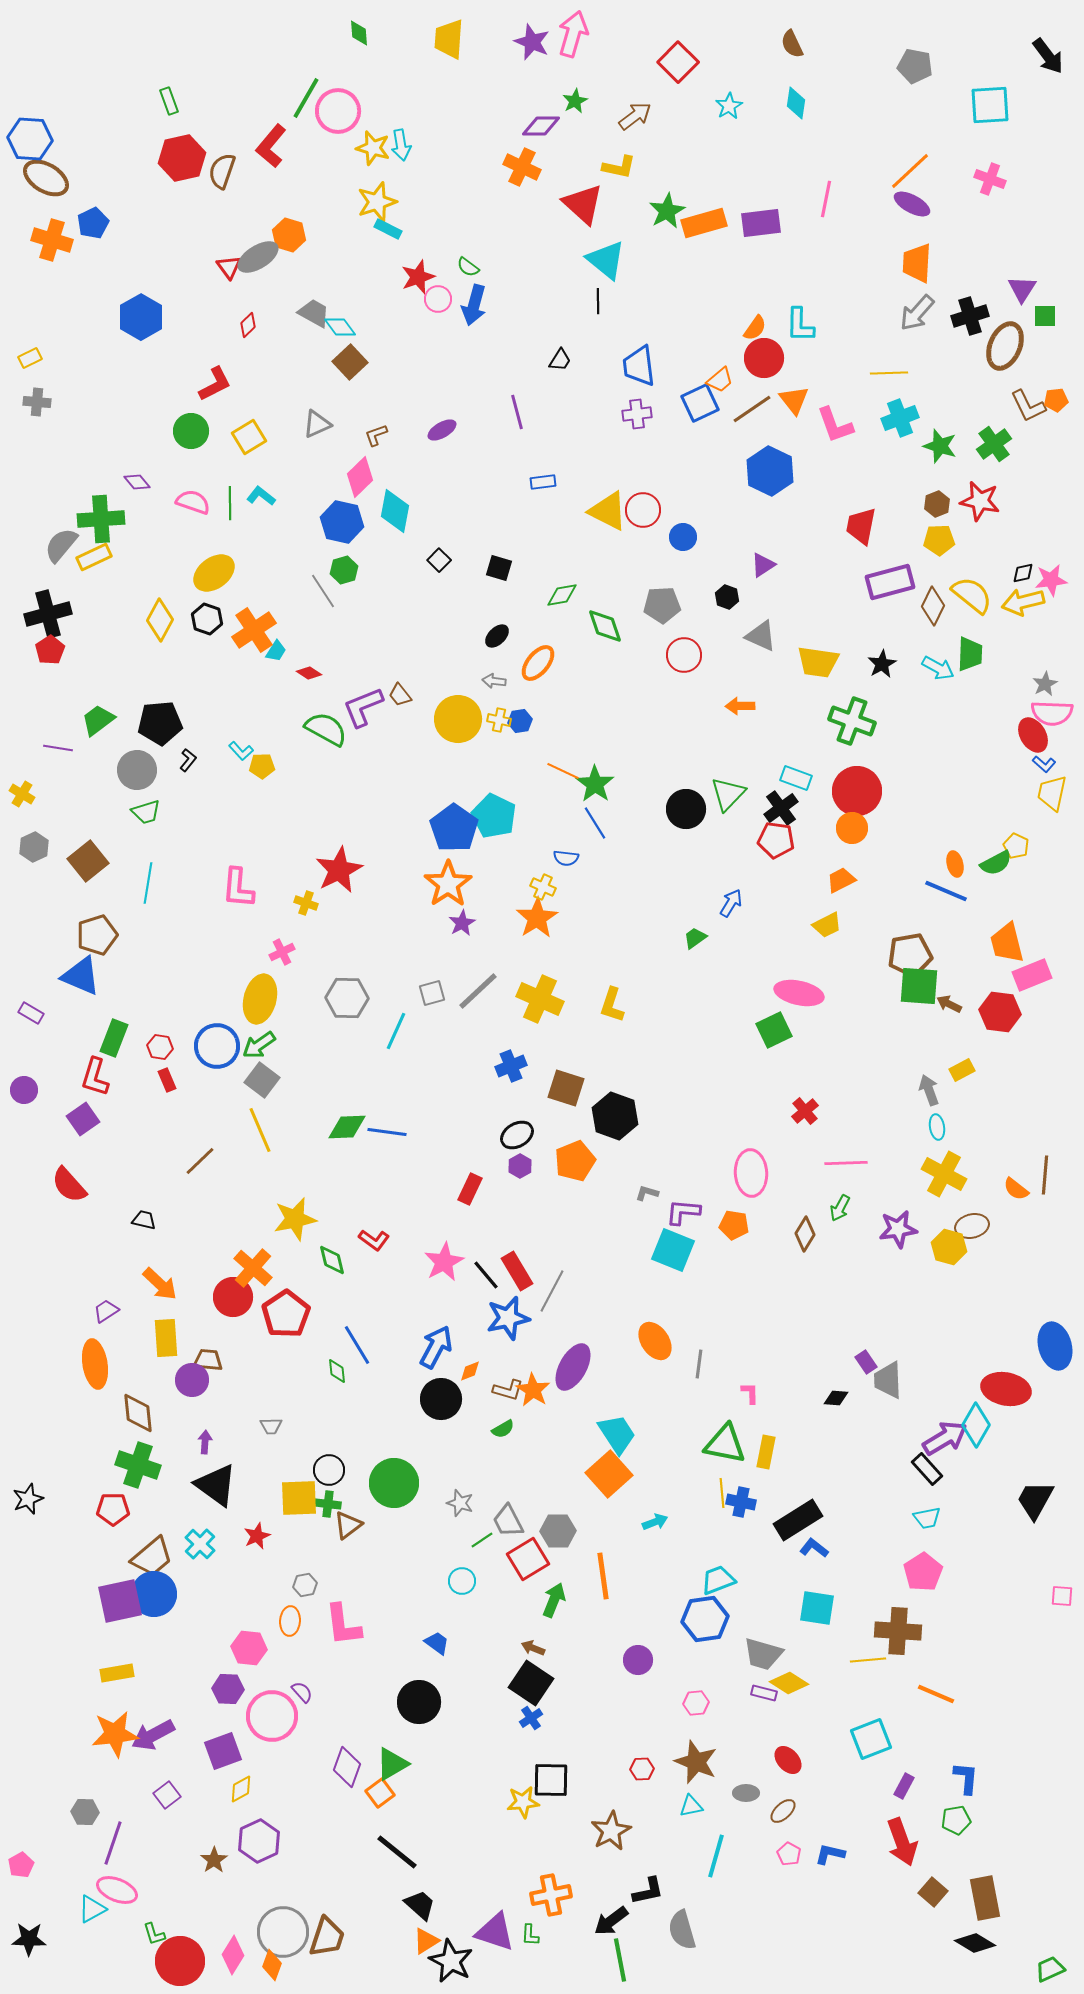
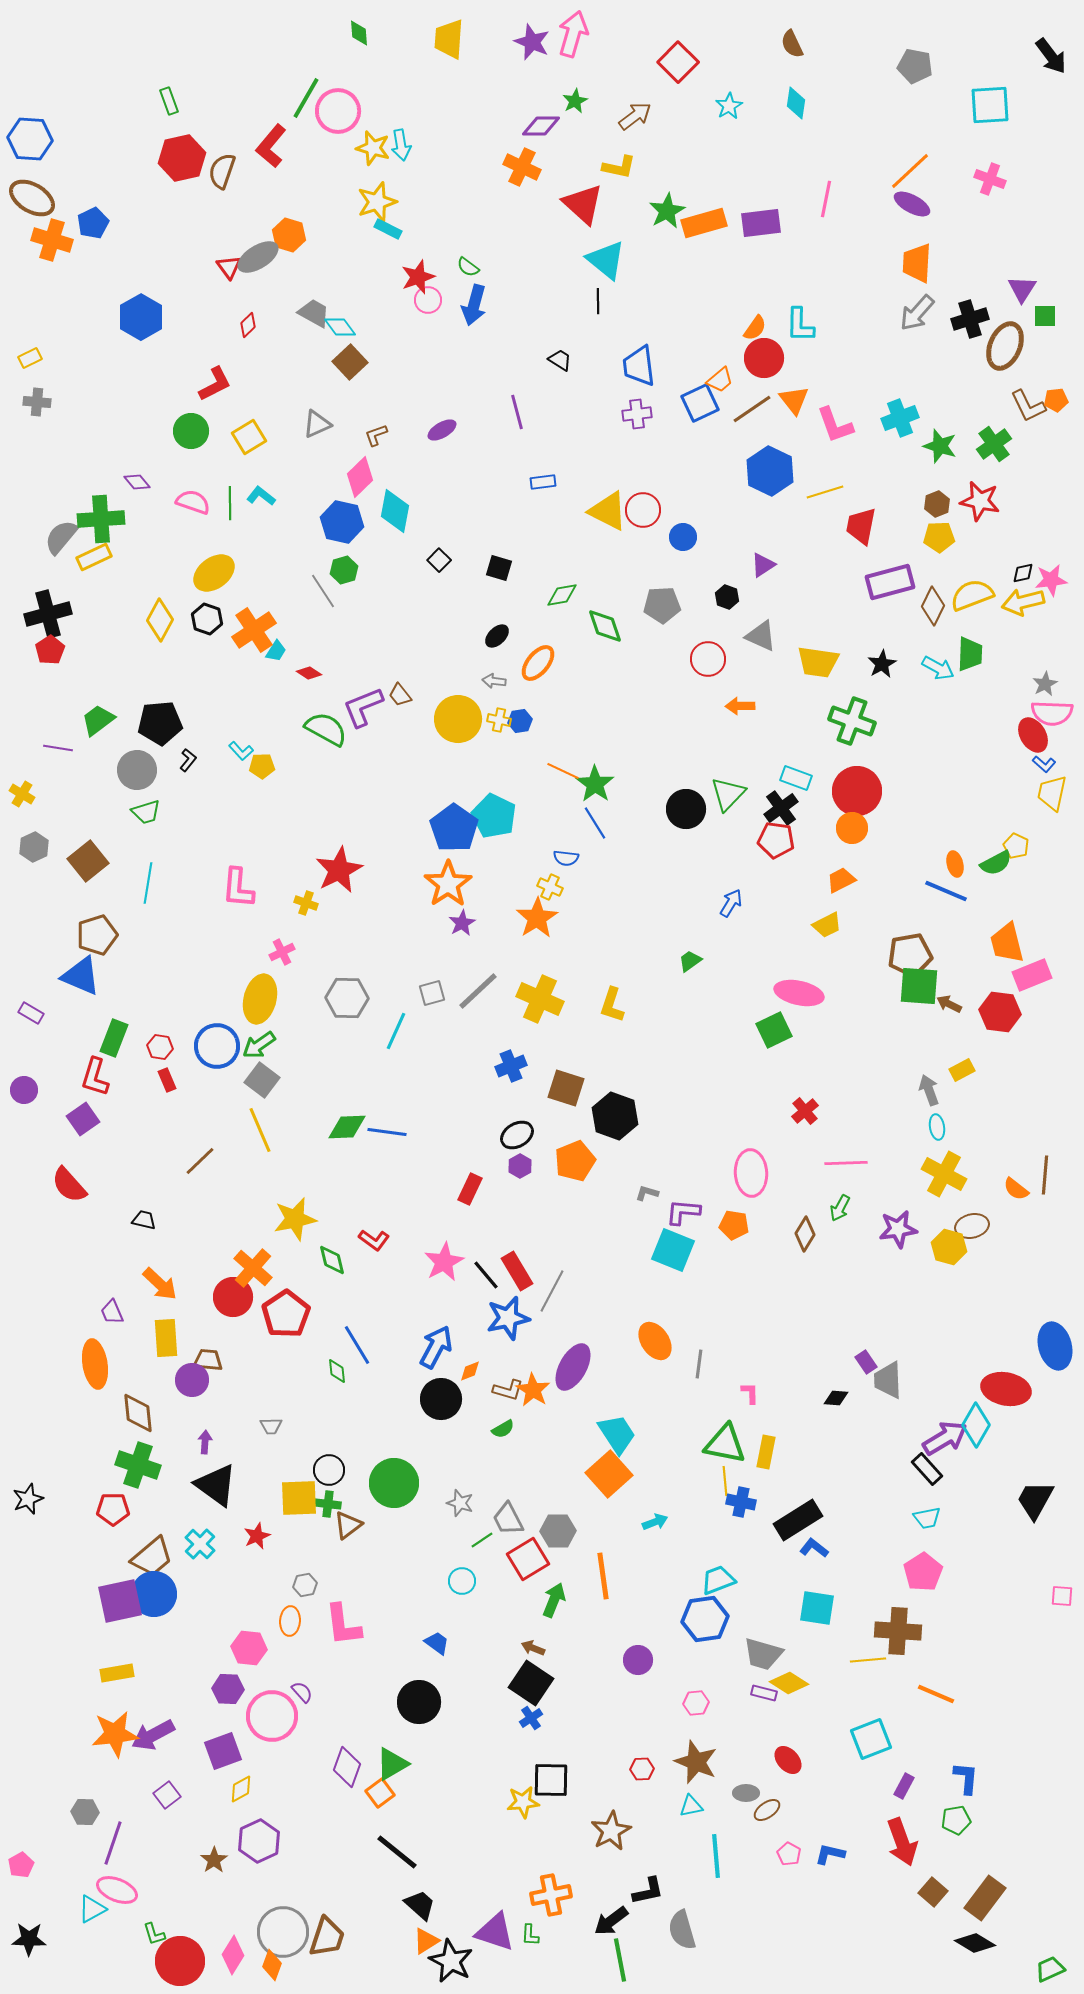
black arrow at (1048, 56): moved 3 px right
brown ellipse at (46, 178): moved 14 px left, 20 px down
pink circle at (438, 299): moved 10 px left, 1 px down
black cross at (970, 316): moved 3 px down
black trapezoid at (560, 360): rotated 90 degrees counterclockwise
yellow line at (889, 373): moved 64 px left, 119 px down; rotated 15 degrees counterclockwise
yellow pentagon at (939, 540): moved 3 px up
gray semicircle at (61, 545): moved 8 px up
yellow semicircle at (972, 595): rotated 60 degrees counterclockwise
red circle at (684, 655): moved 24 px right, 4 px down
yellow cross at (543, 887): moved 7 px right
green trapezoid at (695, 938): moved 5 px left, 23 px down
purple trapezoid at (106, 1311): moved 6 px right, 1 px down; rotated 80 degrees counterclockwise
yellow line at (722, 1493): moved 3 px right, 12 px up
gray trapezoid at (508, 1521): moved 2 px up
brown ellipse at (783, 1811): moved 16 px left, 1 px up; rotated 8 degrees clockwise
cyan line at (716, 1856): rotated 21 degrees counterclockwise
brown rectangle at (985, 1898): rotated 48 degrees clockwise
